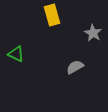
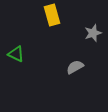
gray star: rotated 24 degrees clockwise
